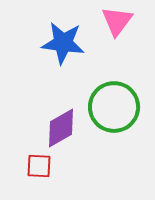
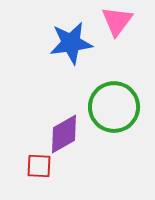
blue star: moved 8 px right; rotated 15 degrees counterclockwise
purple diamond: moved 3 px right, 6 px down
